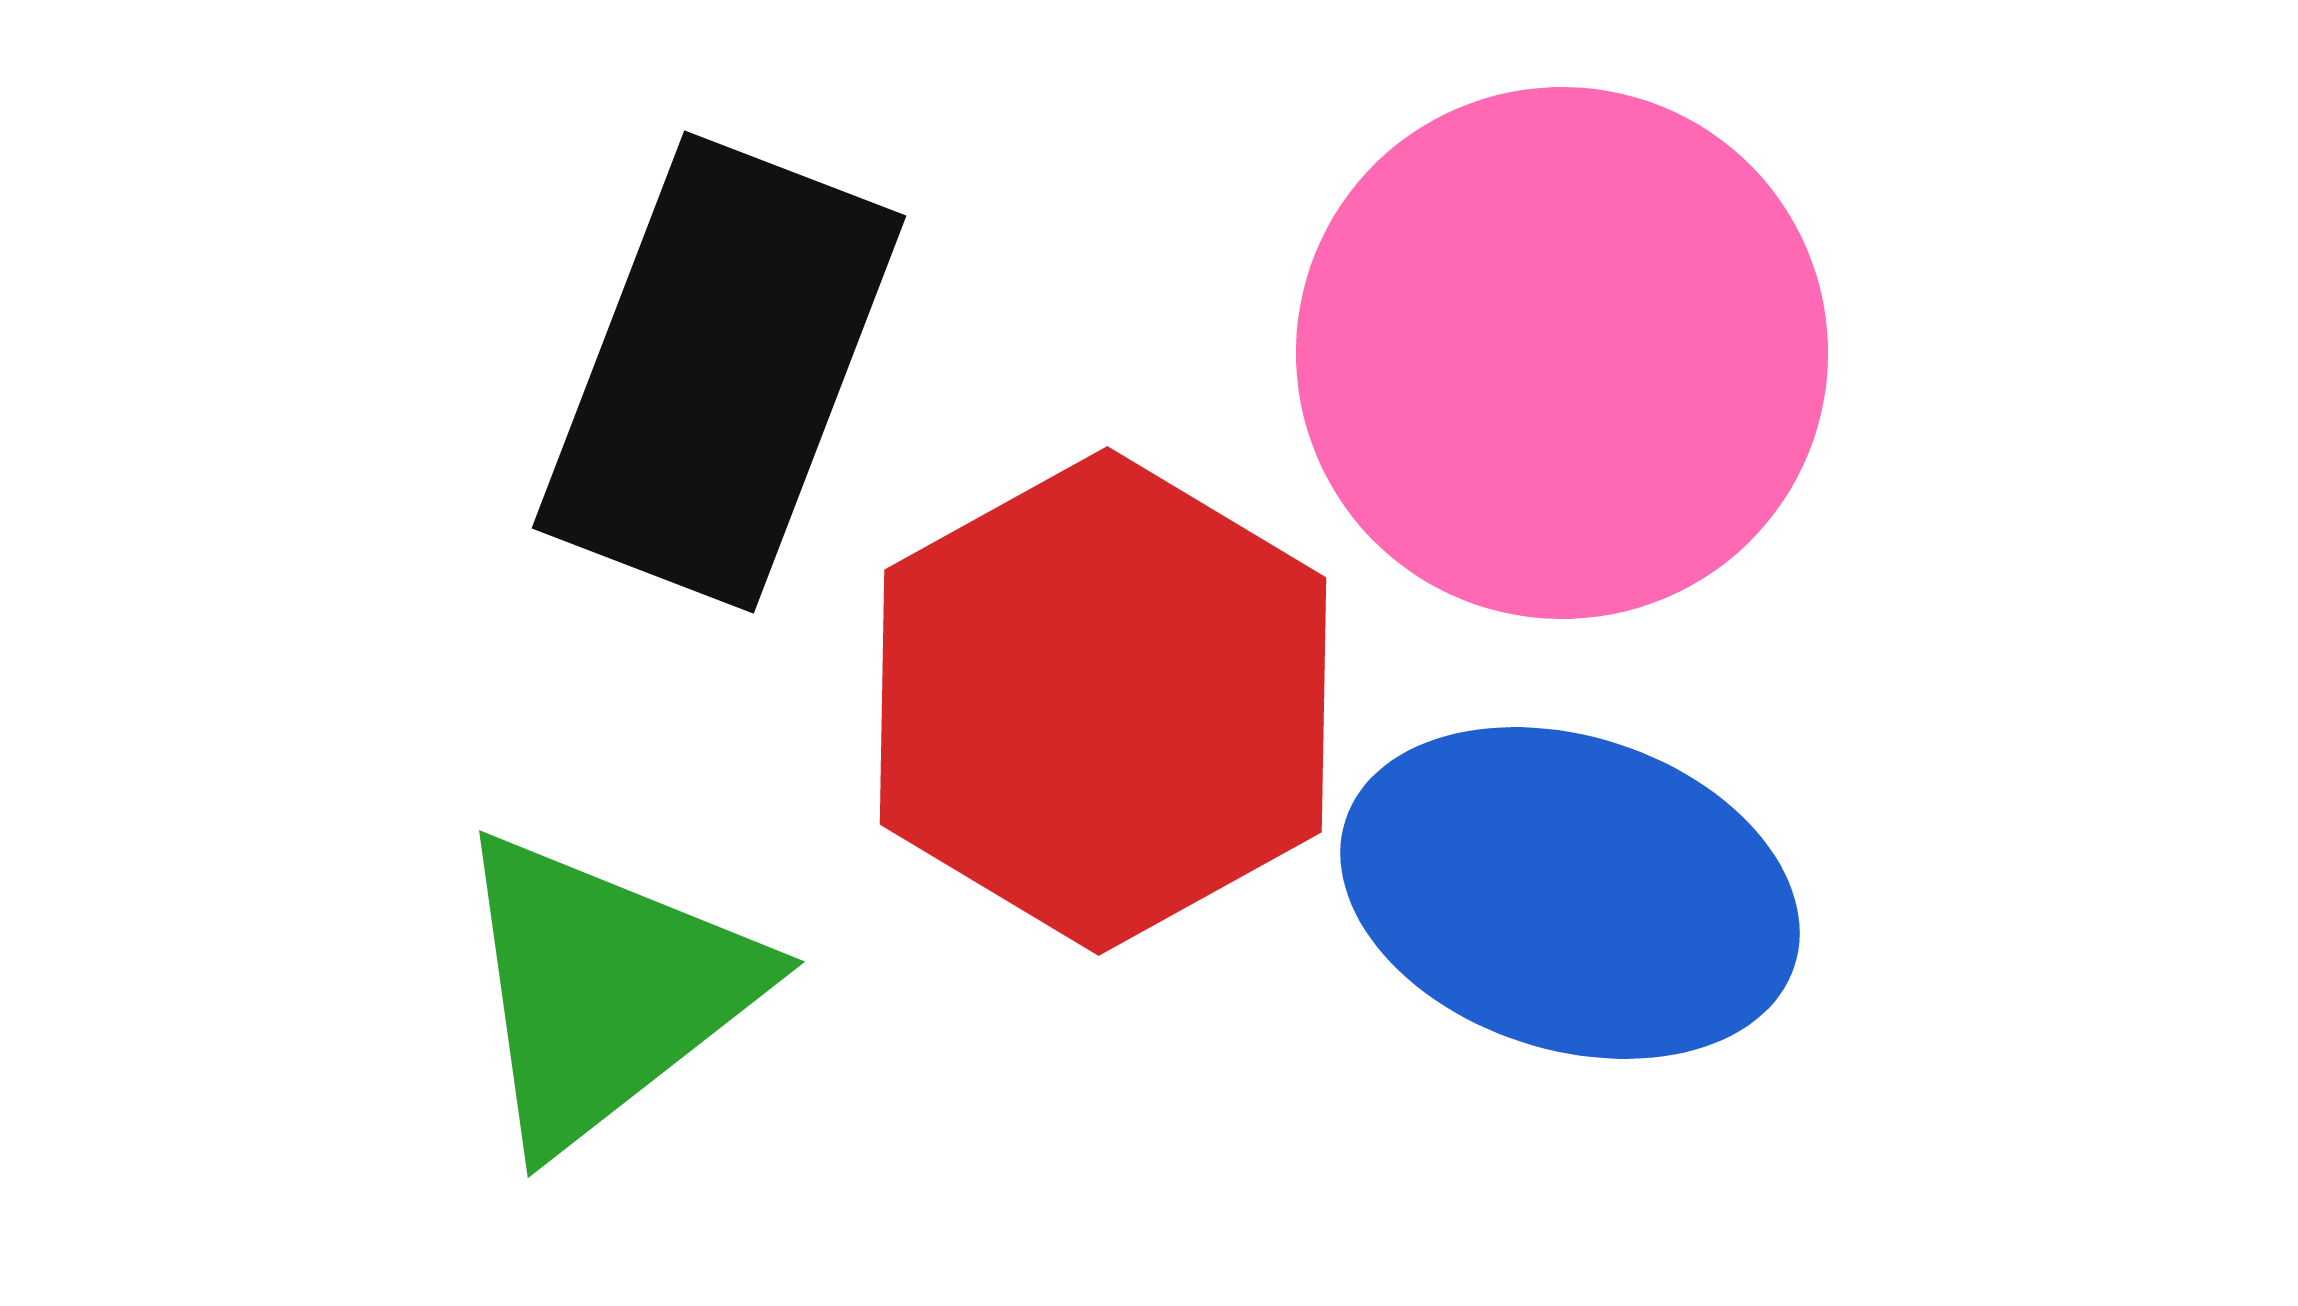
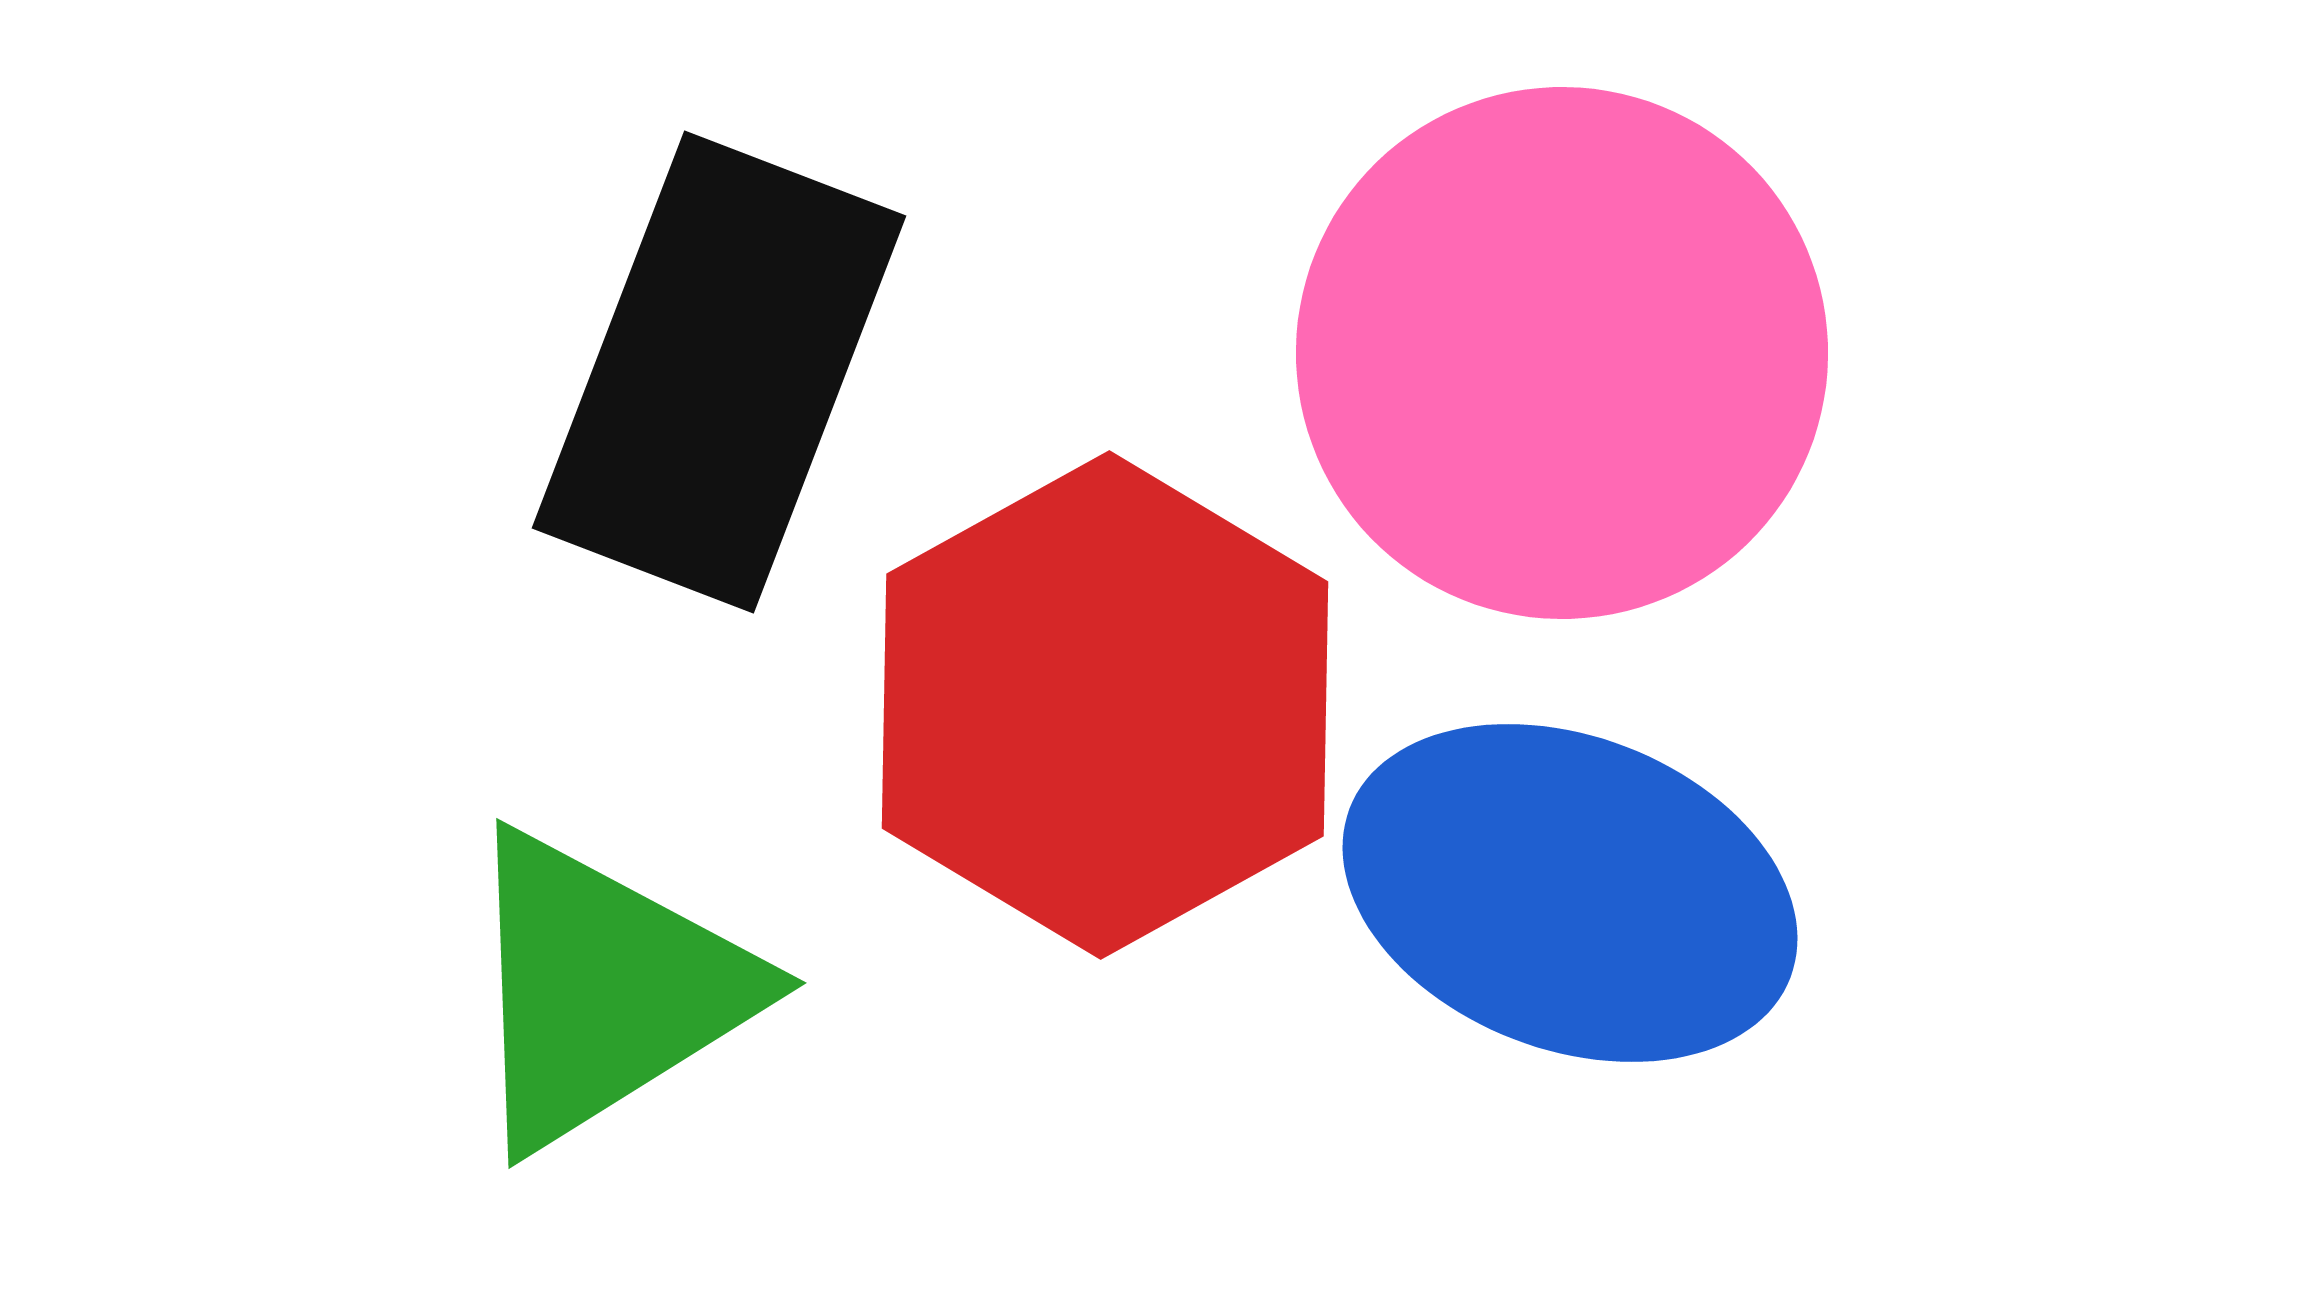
red hexagon: moved 2 px right, 4 px down
blue ellipse: rotated 3 degrees clockwise
green triangle: rotated 6 degrees clockwise
